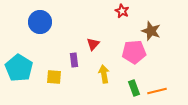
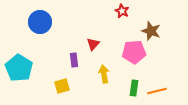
yellow square: moved 8 px right, 9 px down; rotated 21 degrees counterclockwise
green rectangle: rotated 28 degrees clockwise
